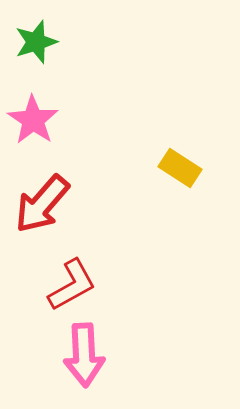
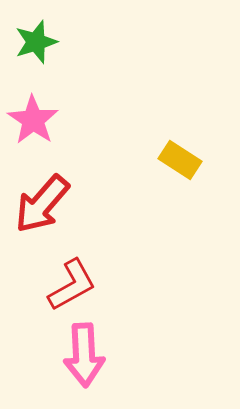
yellow rectangle: moved 8 px up
